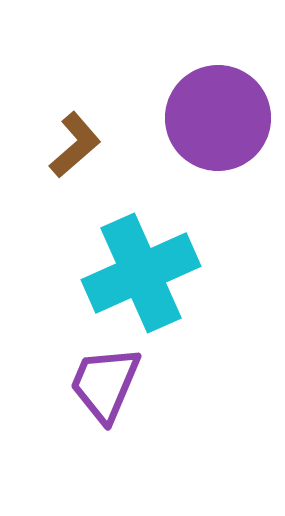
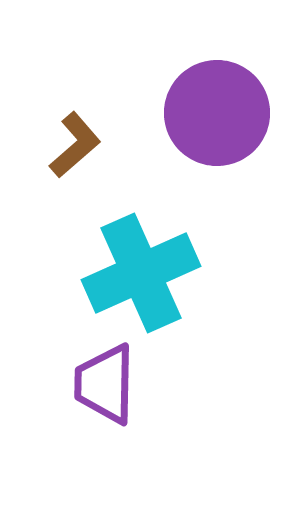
purple circle: moved 1 px left, 5 px up
purple trapezoid: rotated 22 degrees counterclockwise
